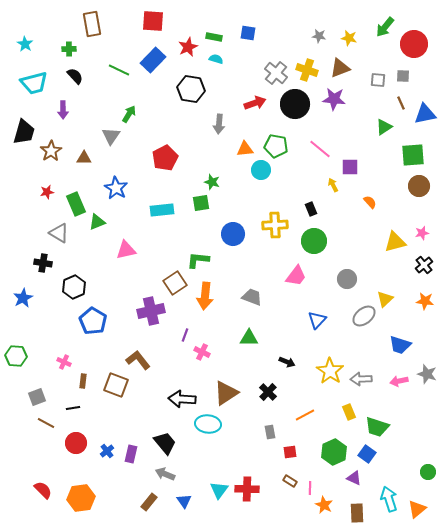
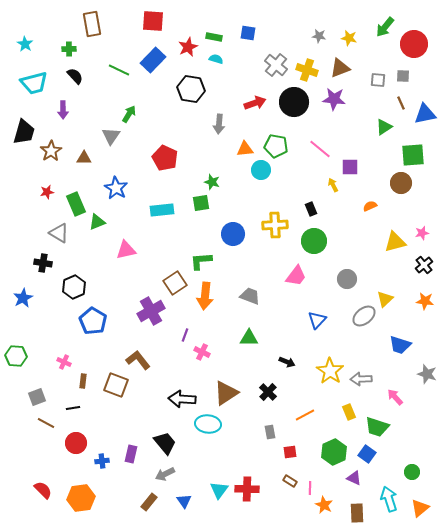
gray cross at (276, 73): moved 8 px up
black circle at (295, 104): moved 1 px left, 2 px up
red pentagon at (165, 158): rotated 20 degrees counterclockwise
brown circle at (419, 186): moved 18 px left, 3 px up
orange semicircle at (370, 202): moved 4 px down; rotated 72 degrees counterclockwise
green L-shape at (198, 260): moved 3 px right, 1 px down; rotated 10 degrees counterclockwise
gray trapezoid at (252, 297): moved 2 px left, 1 px up
purple cross at (151, 311): rotated 16 degrees counterclockwise
pink arrow at (399, 381): moved 4 px left, 16 px down; rotated 60 degrees clockwise
blue cross at (107, 451): moved 5 px left, 10 px down; rotated 32 degrees clockwise
green circle at (428, 472): moved 16 px left
gray arrow at (165, 474): rotated 48 degrees counterclockwise
orange triangle at (417, 509): moved 3 px right, 1 px up
